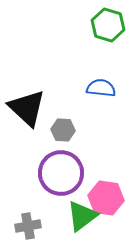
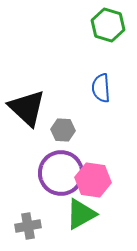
blue semicircle: rotated 100 degrees counterclockwise
pink hexagon: moved 13 px left, 18 px up
green triangle: moved 1 px left, 2 px up; rotated 8 degrees clockwise
